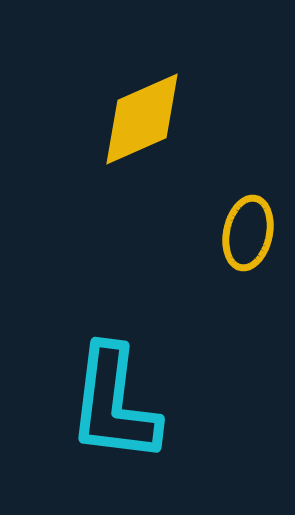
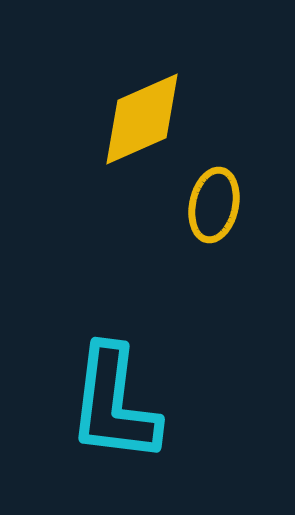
yellow ellipse: moved 34 px left, 28 px up
